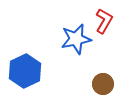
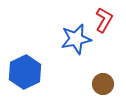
red L-shape: moved 1 px up
blue hexagon: moved 1 px down
